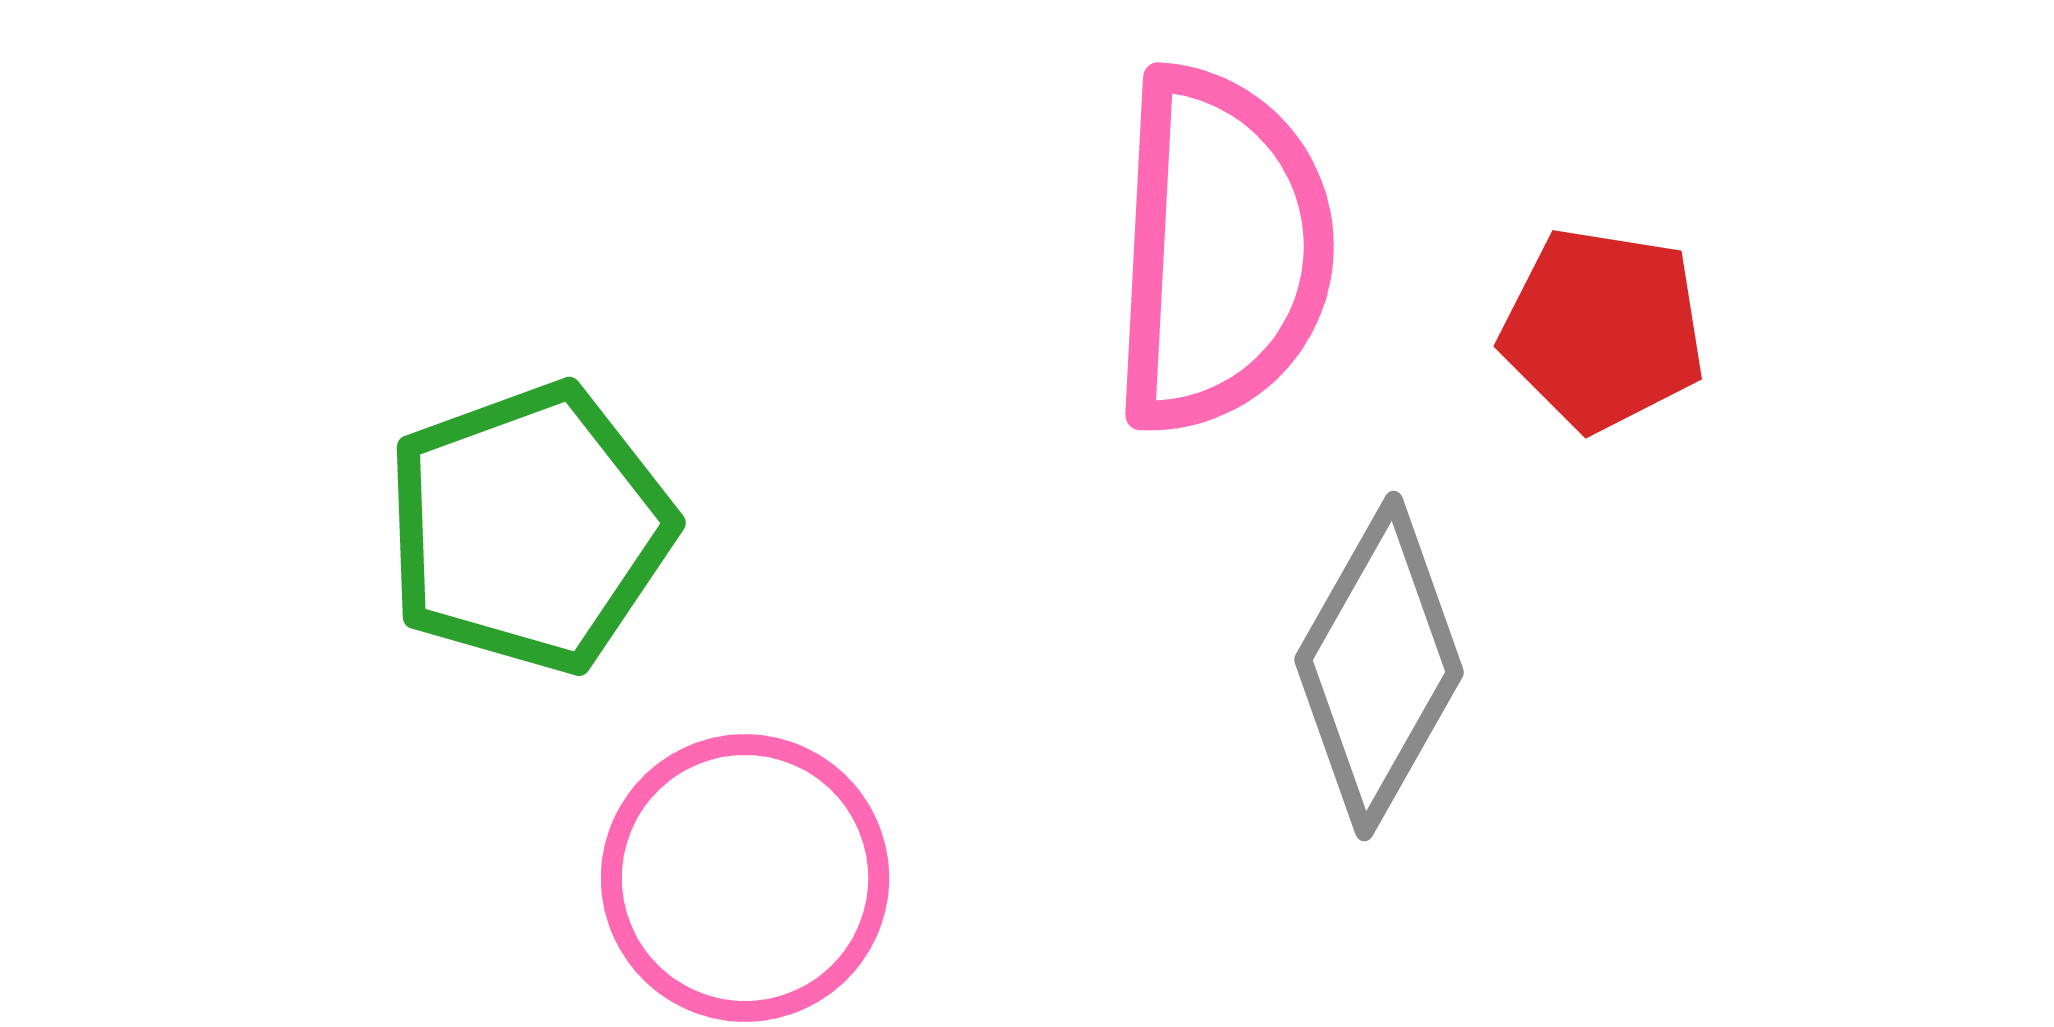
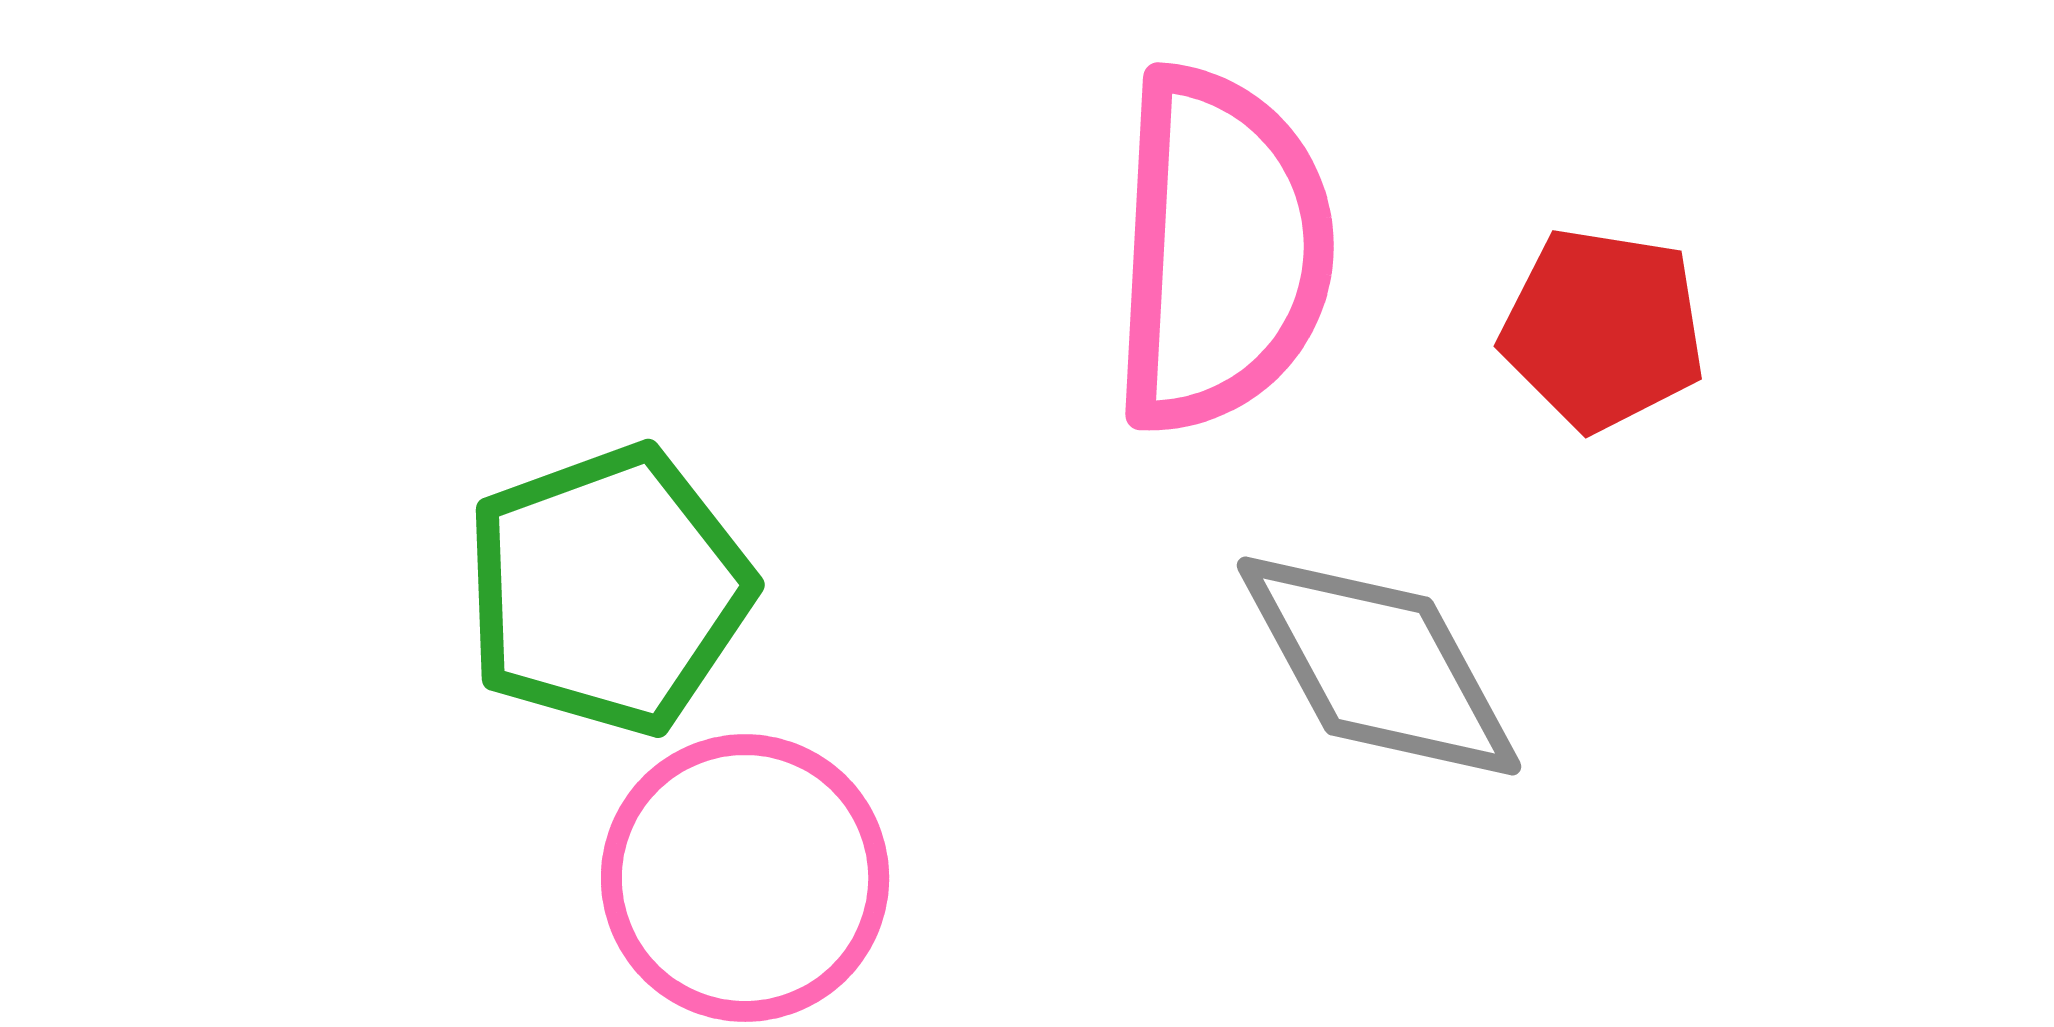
green pentagon: moved 79 px right, 62 px down
gray diamond: rotated 58 degrees counterclockwise
